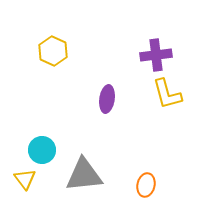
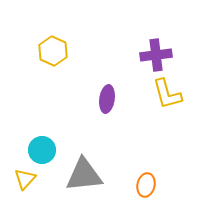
yellow triangle: rotated 20 degrees clockwise
